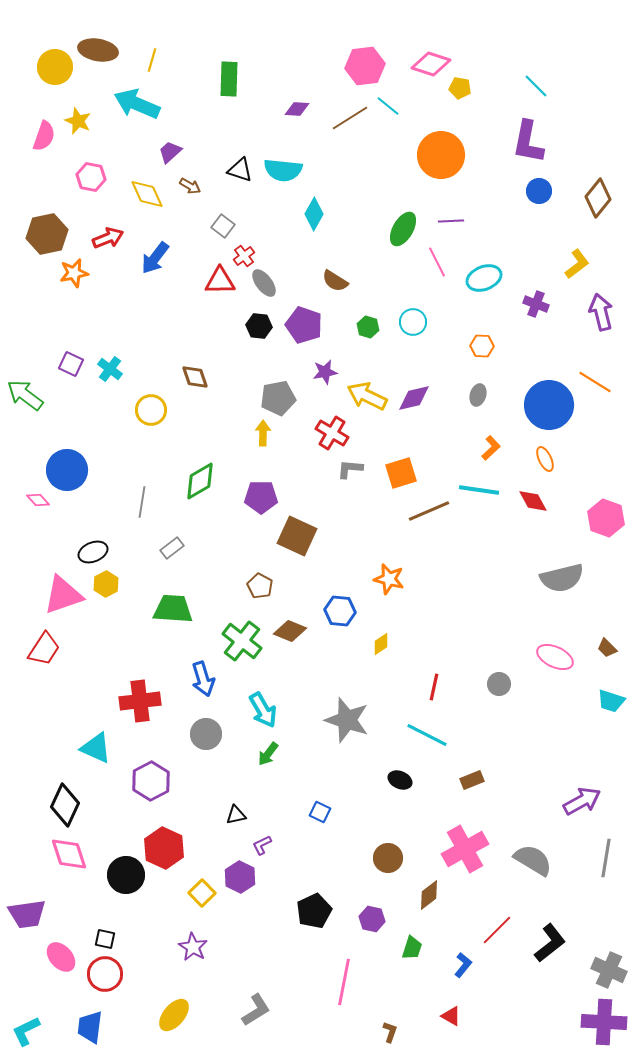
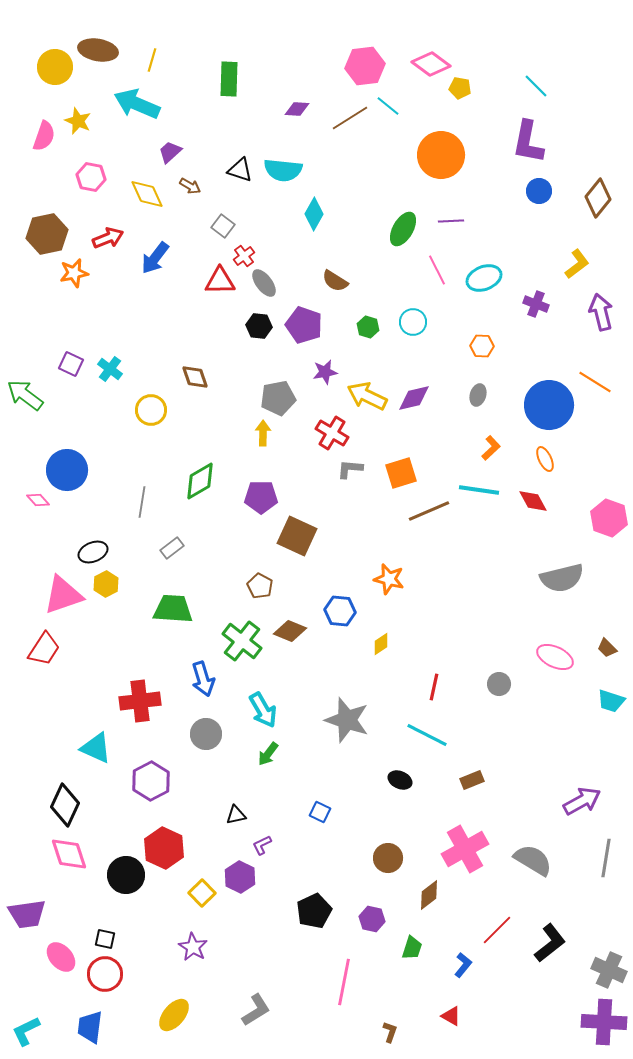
pink diamond at (431, 64): rotated 18 degrees clockwise
pink line at (437, 262): moved 8 px down
pink hexagon at (606, 518): moved 3 px right
